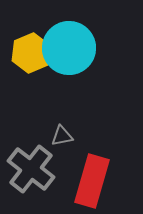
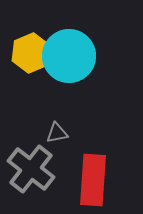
cyan circle: moved 8 px down
gray triangle: moved 5 px left, 3 px up
red rectangle: moved 1 px right, 1 px up; rotated 12 degrees counterclockwise
